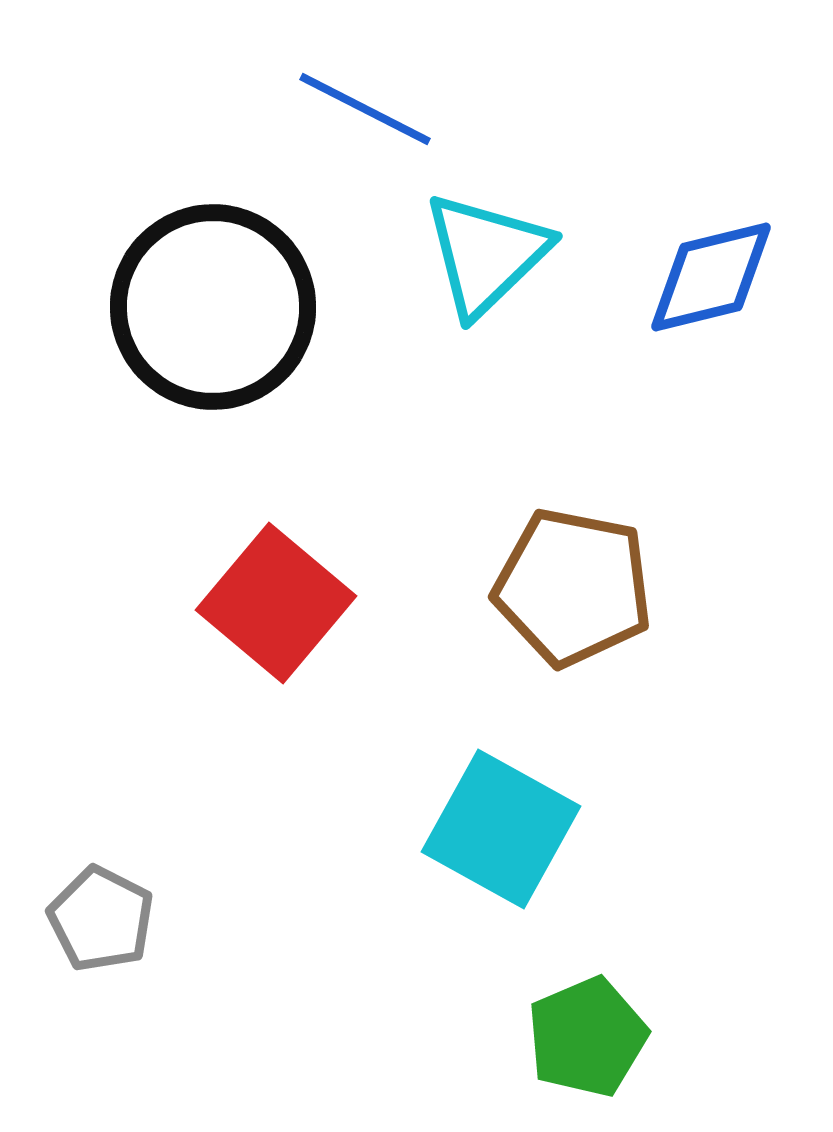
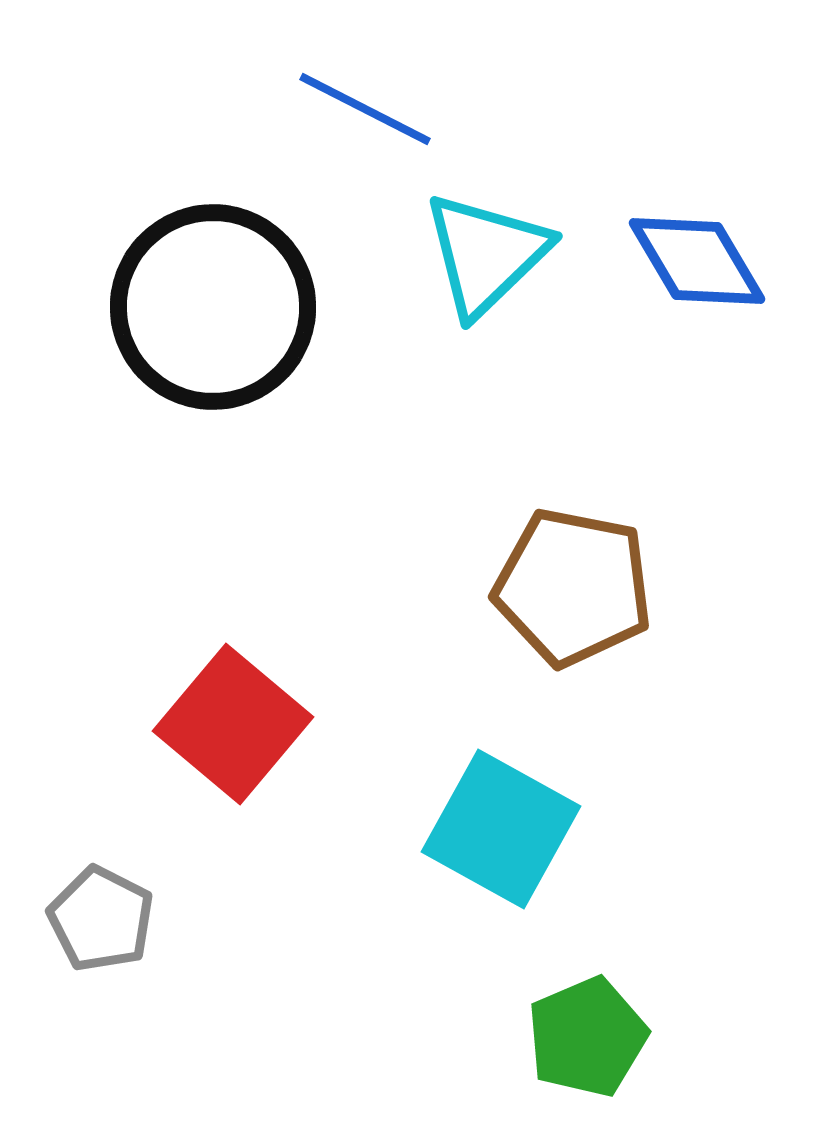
blue diamond: moved 14 px left, 16 px up; rotated 73 degrees clockwise
red square: moved 43 px left, 121 px down
